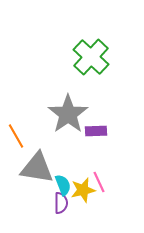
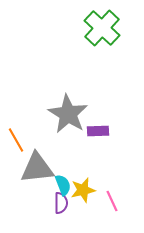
green cross: moved 11 px right, 29 px up
gray star: rotated 6 degrees counterclockwise
purple rectangle: moved 2 px right
orange line: moved 4 px down
gray triangle: rotated 15 degrees counterclockwise
pink line: moved 13 px right, 19 px down
